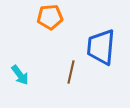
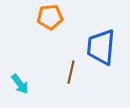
cyan arrow: moved 9 px down
